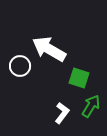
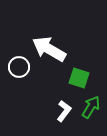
white circle: moved 1 px left, 1 px down
green arrow: moved 1 px down
white L-shape: moved 2 px right, 2 px up
